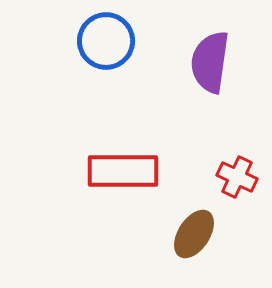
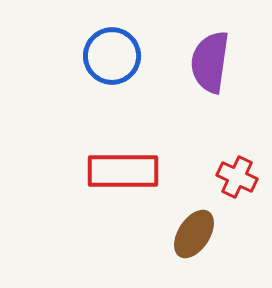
blue circle: moved 6 px right, 15 px down
